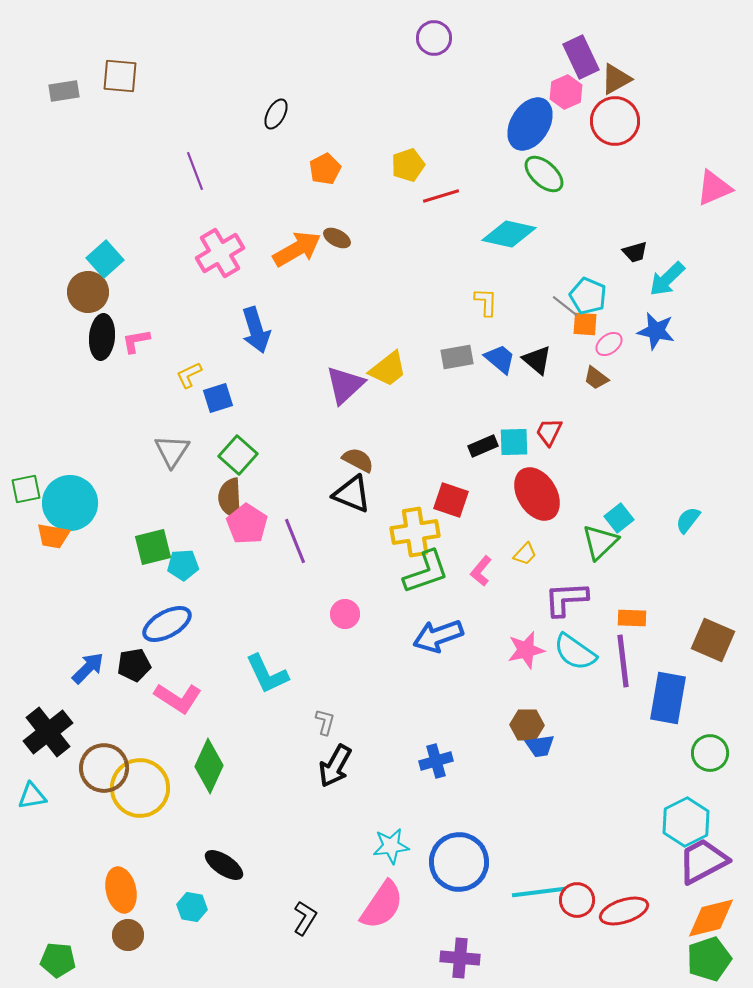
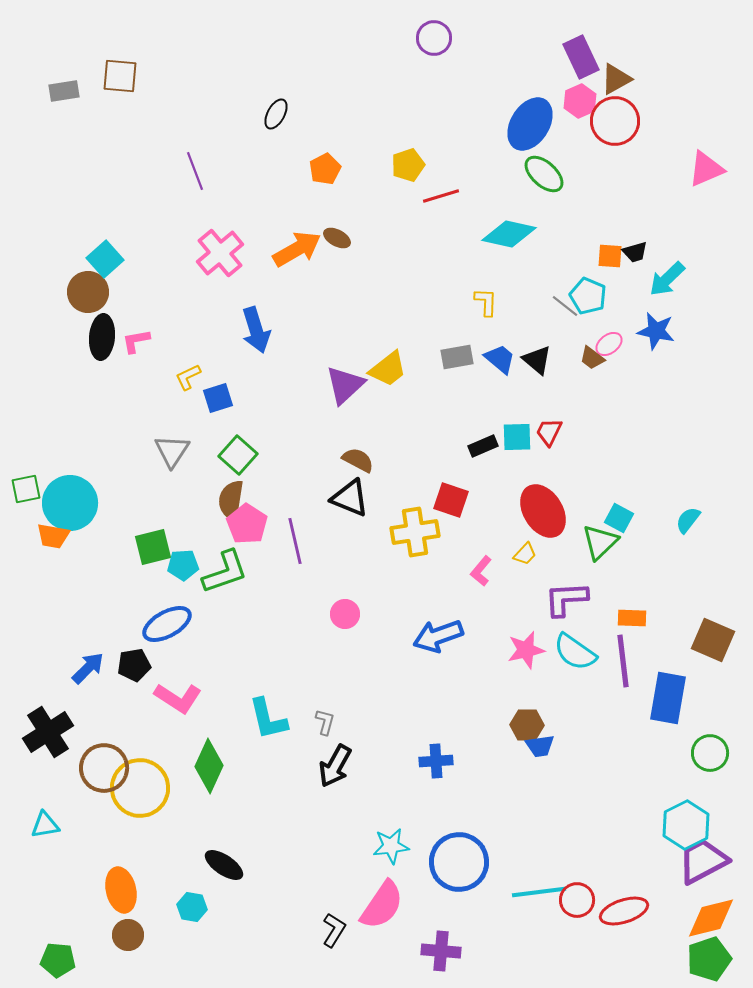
pink hexagon at (566, 92): moved 14 px right, 9 px down
pink triangle at (714, 188): moved 8 px left, 19 px up
pink cross at (220, 253): rotated 9 degrees counterclockwise
orange square at (585, 324): moved 25 px right, 68 px up
yellow L-shape at (189, 375): moved 1 px left, 2 px down
brown trapezoid at (596, 378): moved 4 px left, 20 px up
cyan square at (514, 442): moved 3 px right, 5 px up
black triangle at (352, 494): moved 2 px left, 4 px down
red ellipse at (537, 494): moved 6 px right, 17 px down
brown semicircle at (230, 498): moved 1 px right, 2 px down; rotated 12 degrees clockwise
cyan square at (619, 518): rotated 24 degrees counterclockwise
purple line at (295, 541): rotated 9 degrees clockwise
green L-shape at (426, 572): moved 201 px left
cyan L-shape at (267, 674): moved 1 px right, 45 px down; rotated 12 degrees clockwise
black cross at (48, 732): rotated 6 degrees clockwise
blue cross at (436, 761): rotated 12 degrees clockwise
cyan triangle at (32, 796): moved 13 px right, 29 px down
cyan hexagon at (686, 822): moved 3 px down
black L-shape at (305, 918): moved 29 px right, 12 px down
purple cross at (460, 958): moved 19 px left, 7 px up
